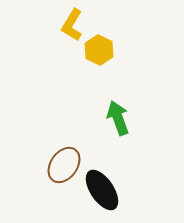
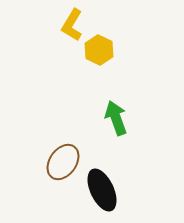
green arrow: moved 2 px left
brown ellipse: moved 1 px left, 3 px up
black ellipse: rotated 9 degrees clockwise
